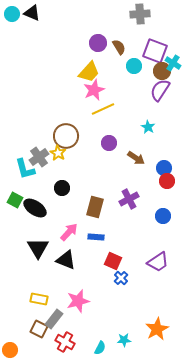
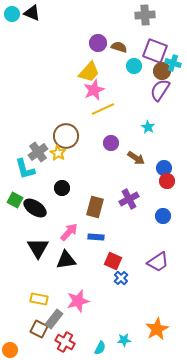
gray cross at (140, 14): moved 5 px right, 1 px down
brown semicircle at (119, 47): rotated 42 degrees counterclockwise
cyan cross at (173, 63): rotated 14 degrees counterclockwise
purple circle at (109, 143): moved 2 px right
gray cross at (39, 157): moved 1 px left, 5 px up
black triangle at (66, 260): rotated 30 degrees counterclockwise
